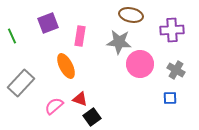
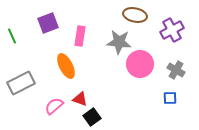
brown ellipse: moved 4 px right
purple cross: rotated 25 degrees counterclockwise
gray rectangle: rotated 20 degrees clockwise
